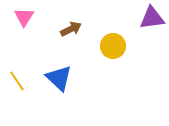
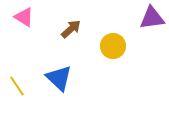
pink triangle: rotated 30 degrees counterclockwise
brown arrow: rotated 15 degrees counterclockwise
yellow line: moved 5 px down
